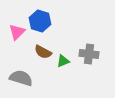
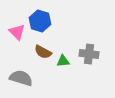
pink triangle: rotated 30 degrees counterclockwise
green triangle: rotated 16 degrees clockwise
